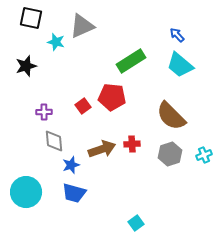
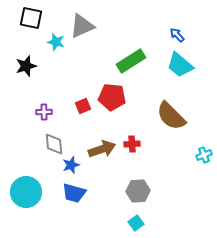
red square: rotated 14 degrees clockwise
gray diamond: moved 3 px down
gray hexagon: moved 32 px left, 37 px down; rotated 15 degrees clockwise
